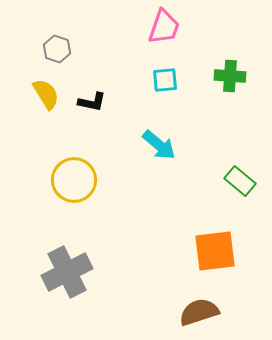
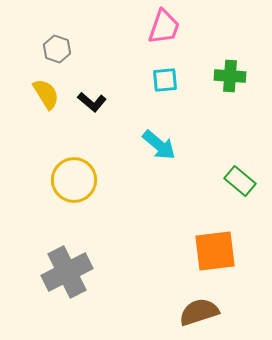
black L-shape: rotated 28 degrees clockwise
